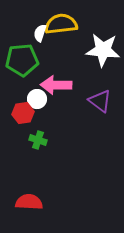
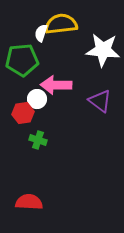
white semicircle: moved 1 px right
